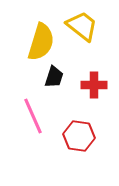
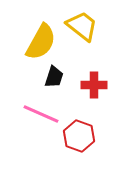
yellow semicircle: rotated 12 degrees clockwise
pink line: moved 8 px right, 2 px up; rotated 42 degrees counterclockwise
red hexagon: rotated 12 degrees clockwise
